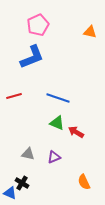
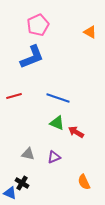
orange triangle: rotated 16 degrees clockwise
